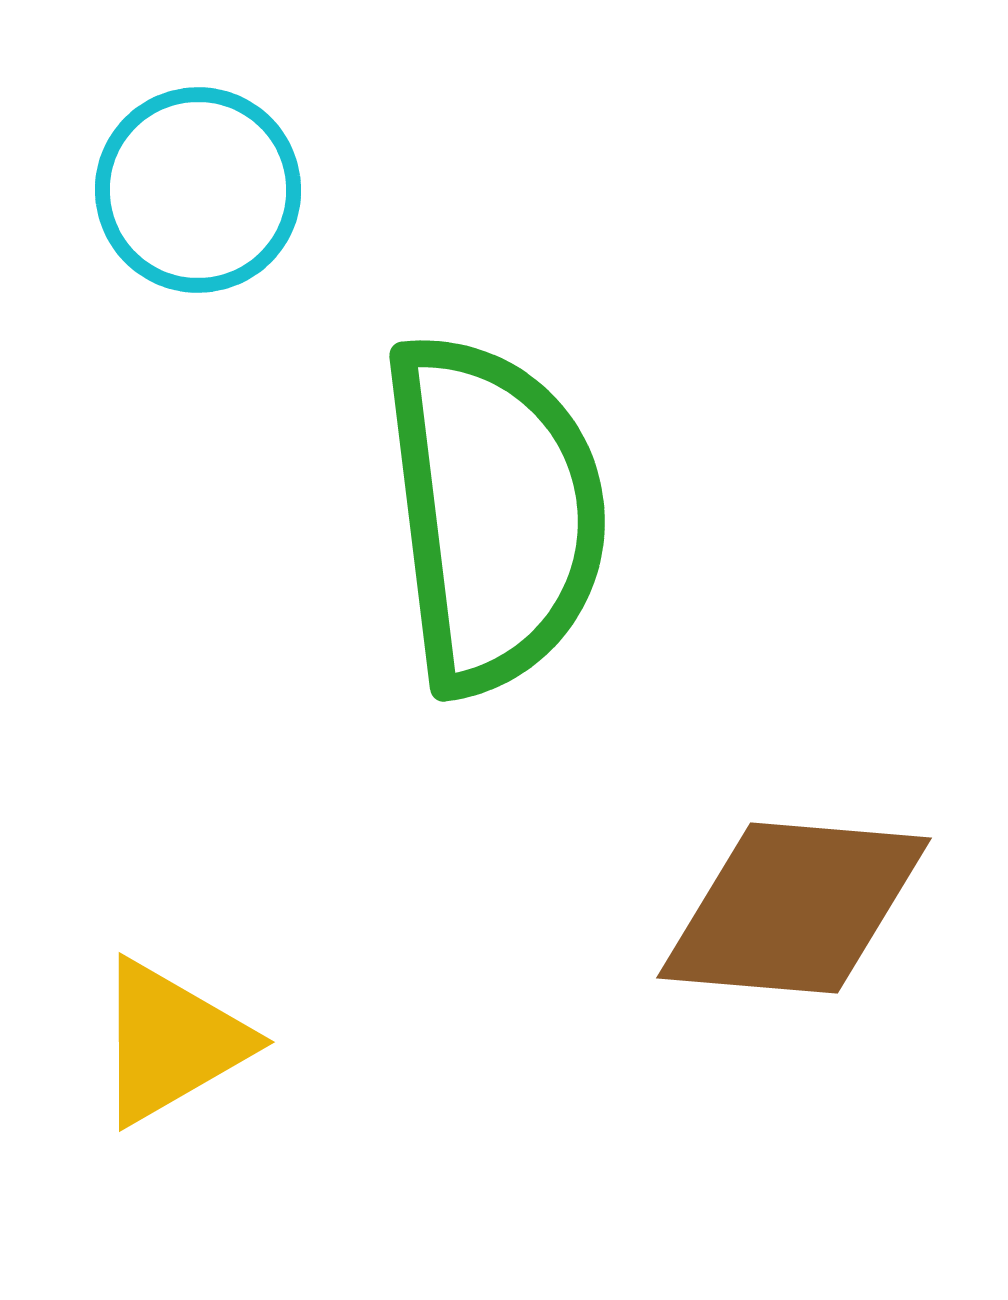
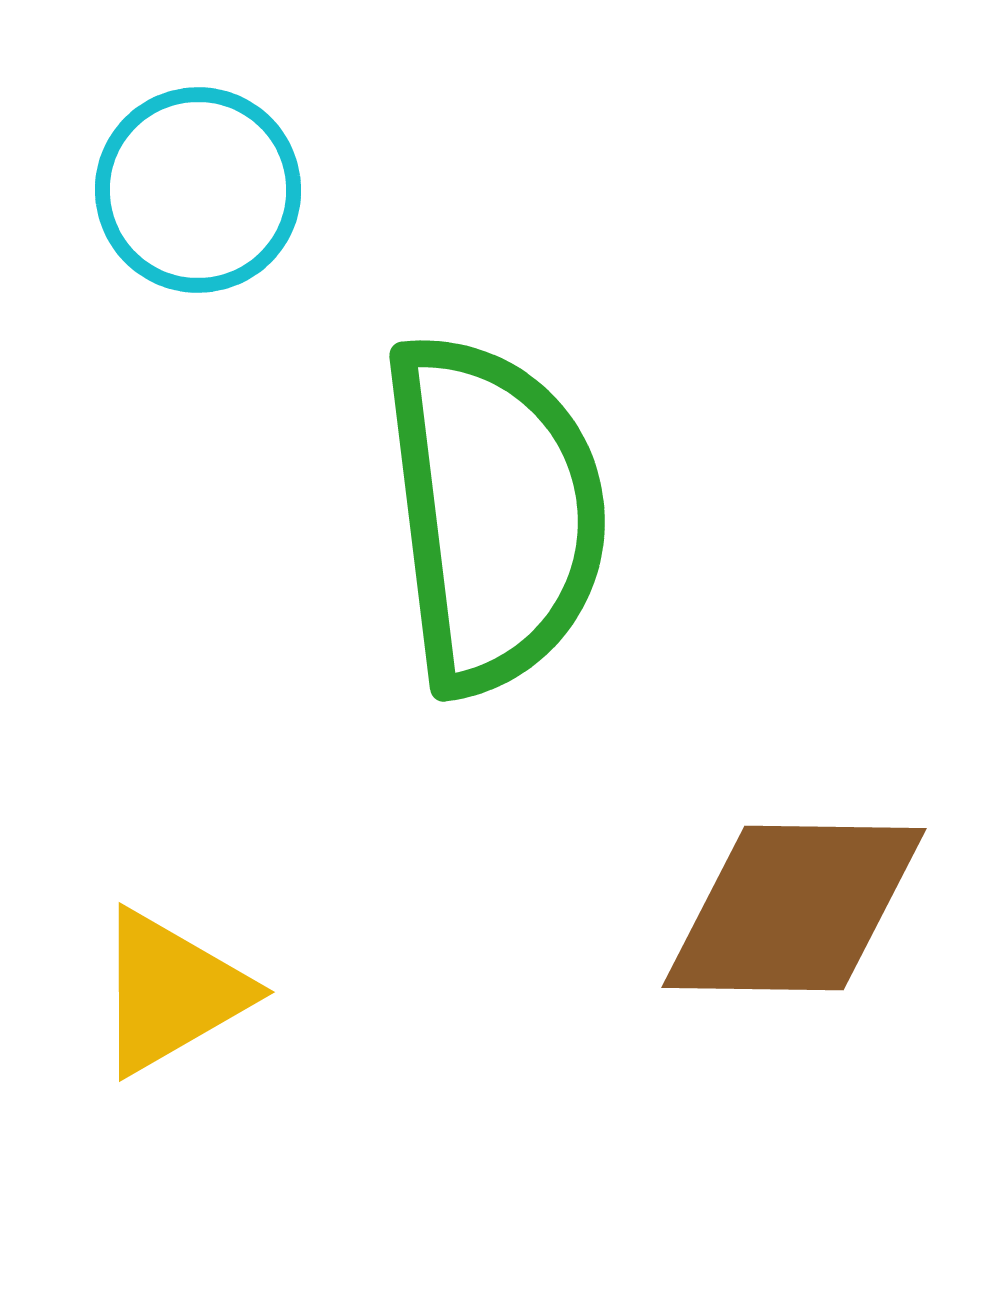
brown diamond: rotated 4 degrees counterclockwise
yellow triangle: moved 50 px up
